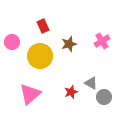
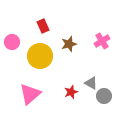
gray circle: moved 1 px up
